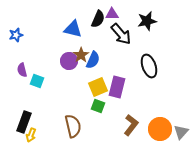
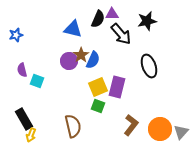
black rectangle: moved 3 px up; rotated 50 degrees counterclockwise
